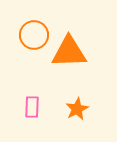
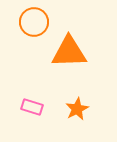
orange circle: moved 13 px up
pink rectangle: rotated 75 degrees counterclockwise
